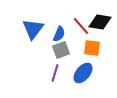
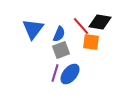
orange square: moved 1 px left, 6 px up
blue ellipse: moved 13 px left, 1 px down
